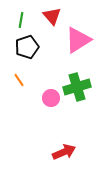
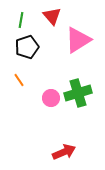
green cross: moved 1 px right, 6 px down
